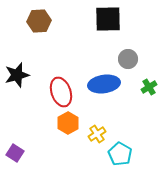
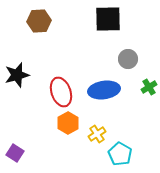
blue ellipse: moved 6 px down
